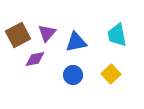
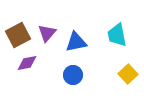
purple diamond: moved 8 px left, 4 px down
yellow square: moved 17 px right
